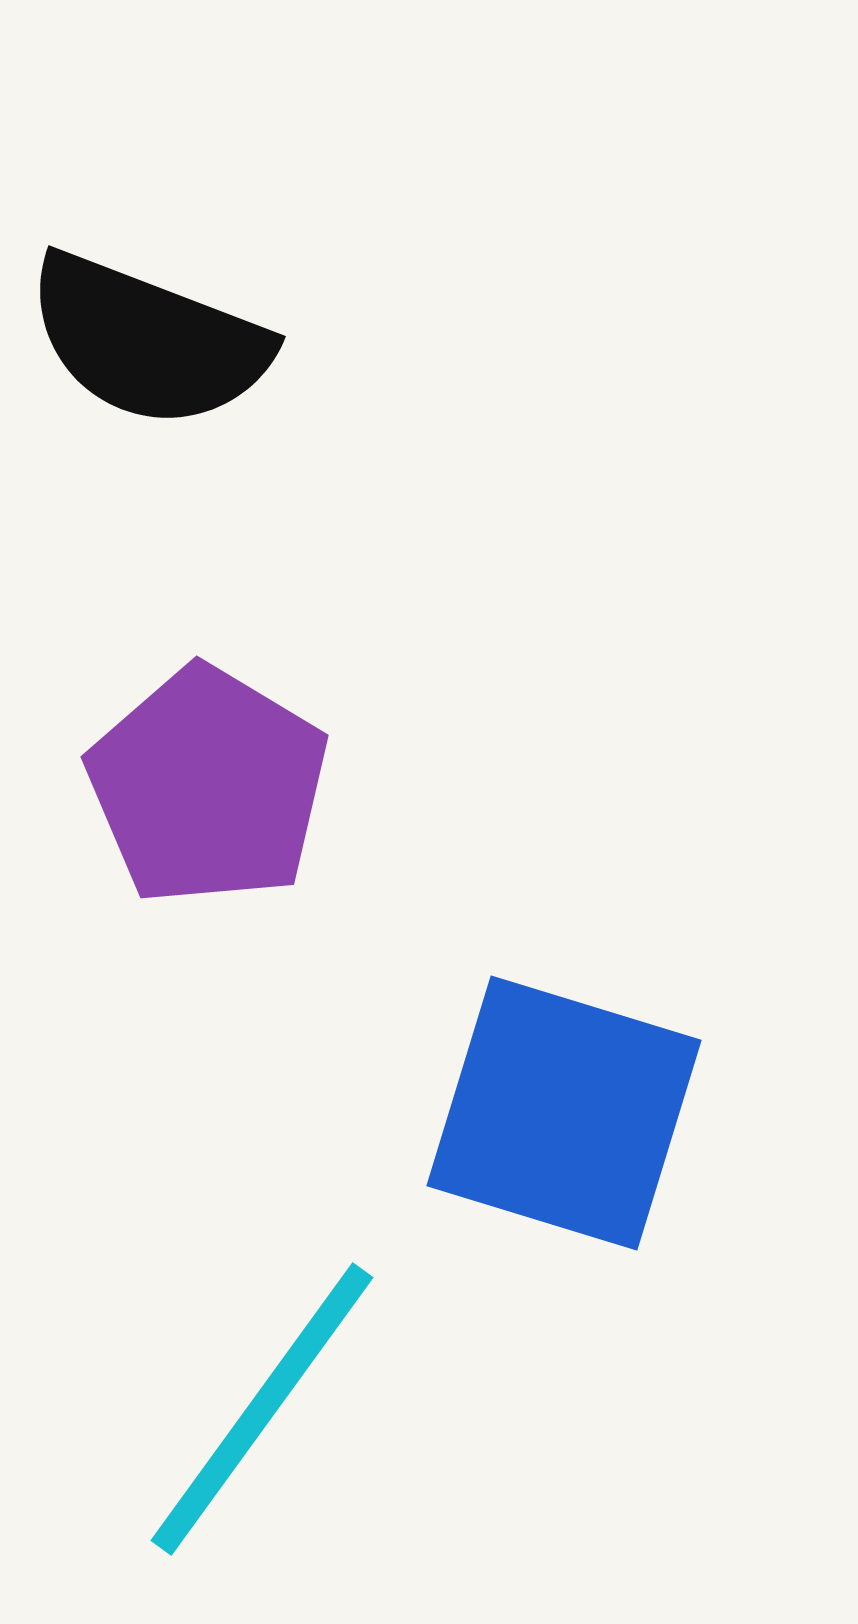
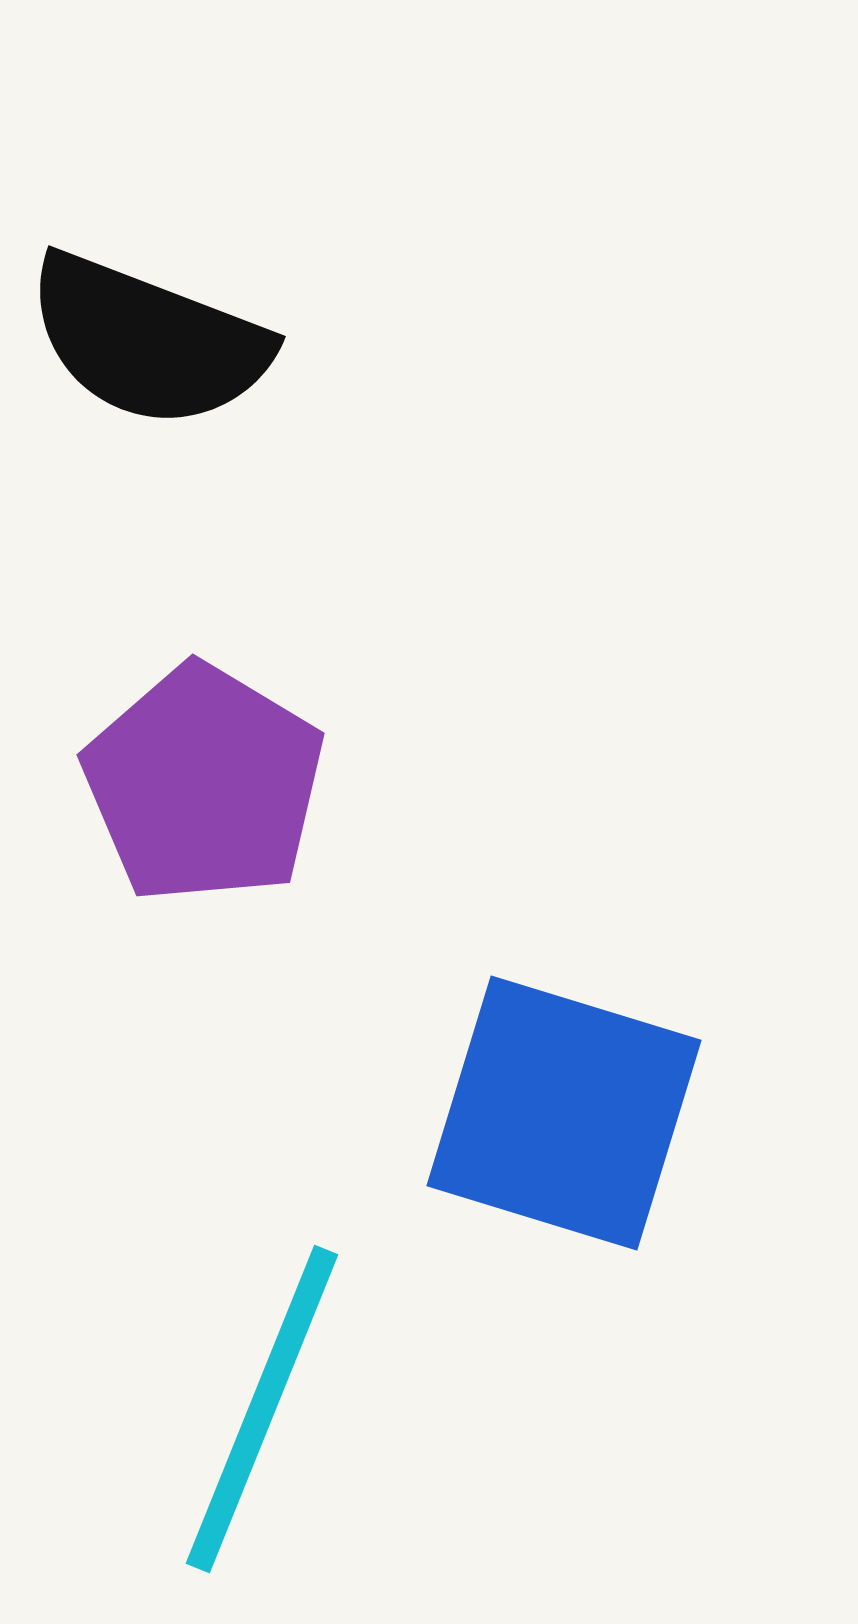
purple pentagon: moved 4 px left, 2 px up
cyan line: rotated 14 degrees counterclockwise
